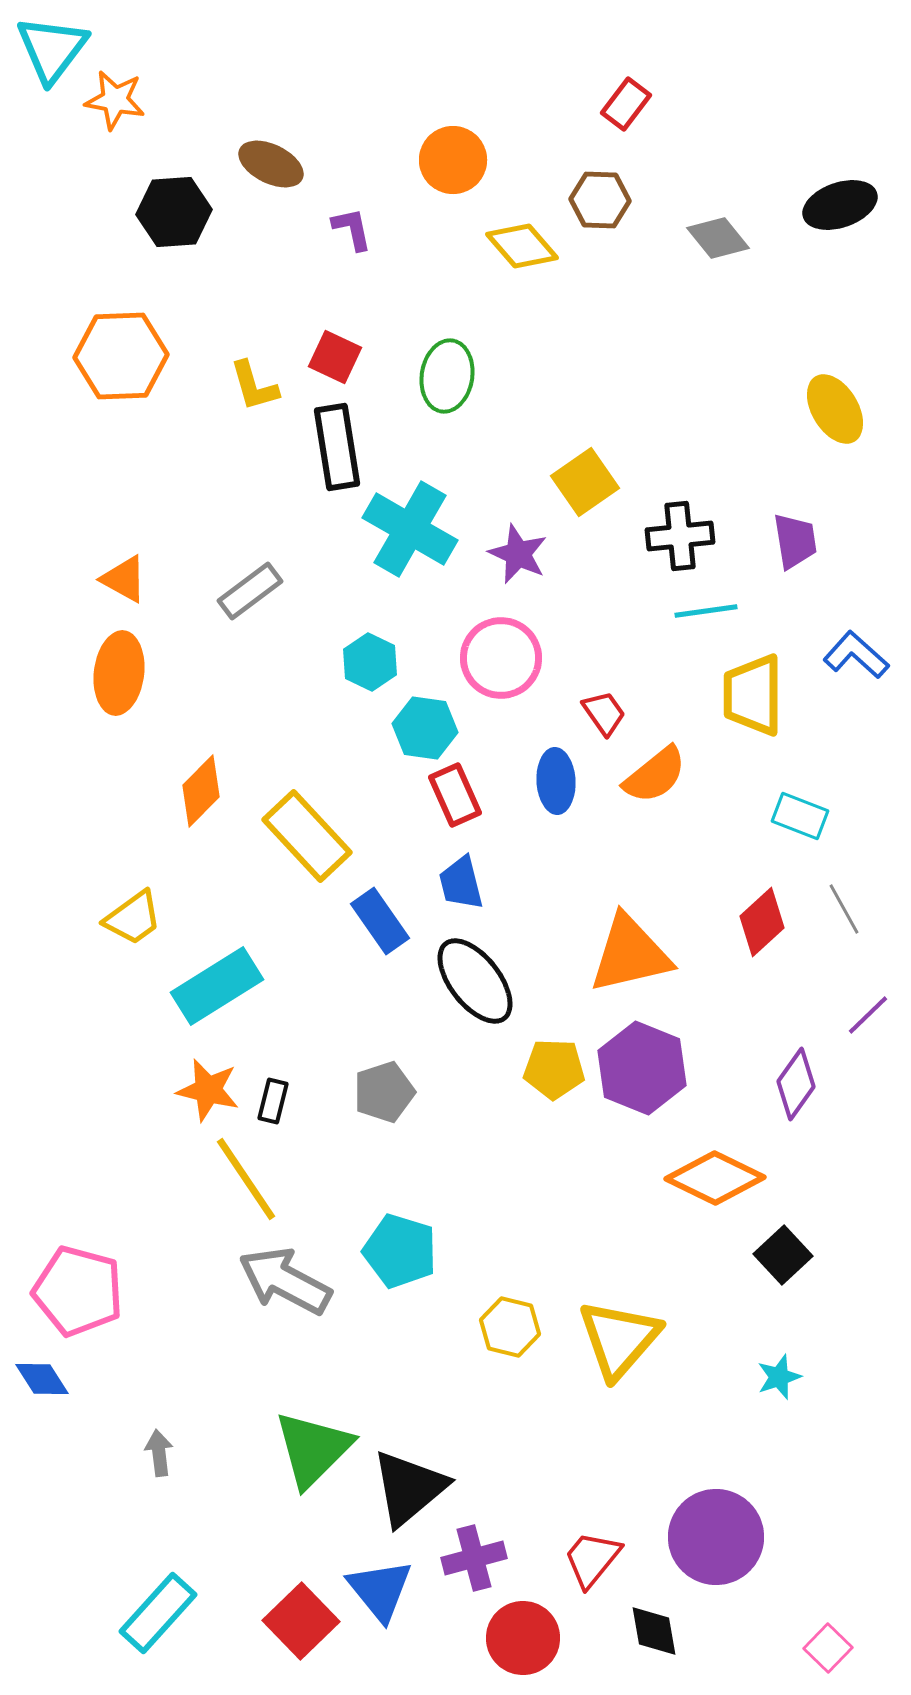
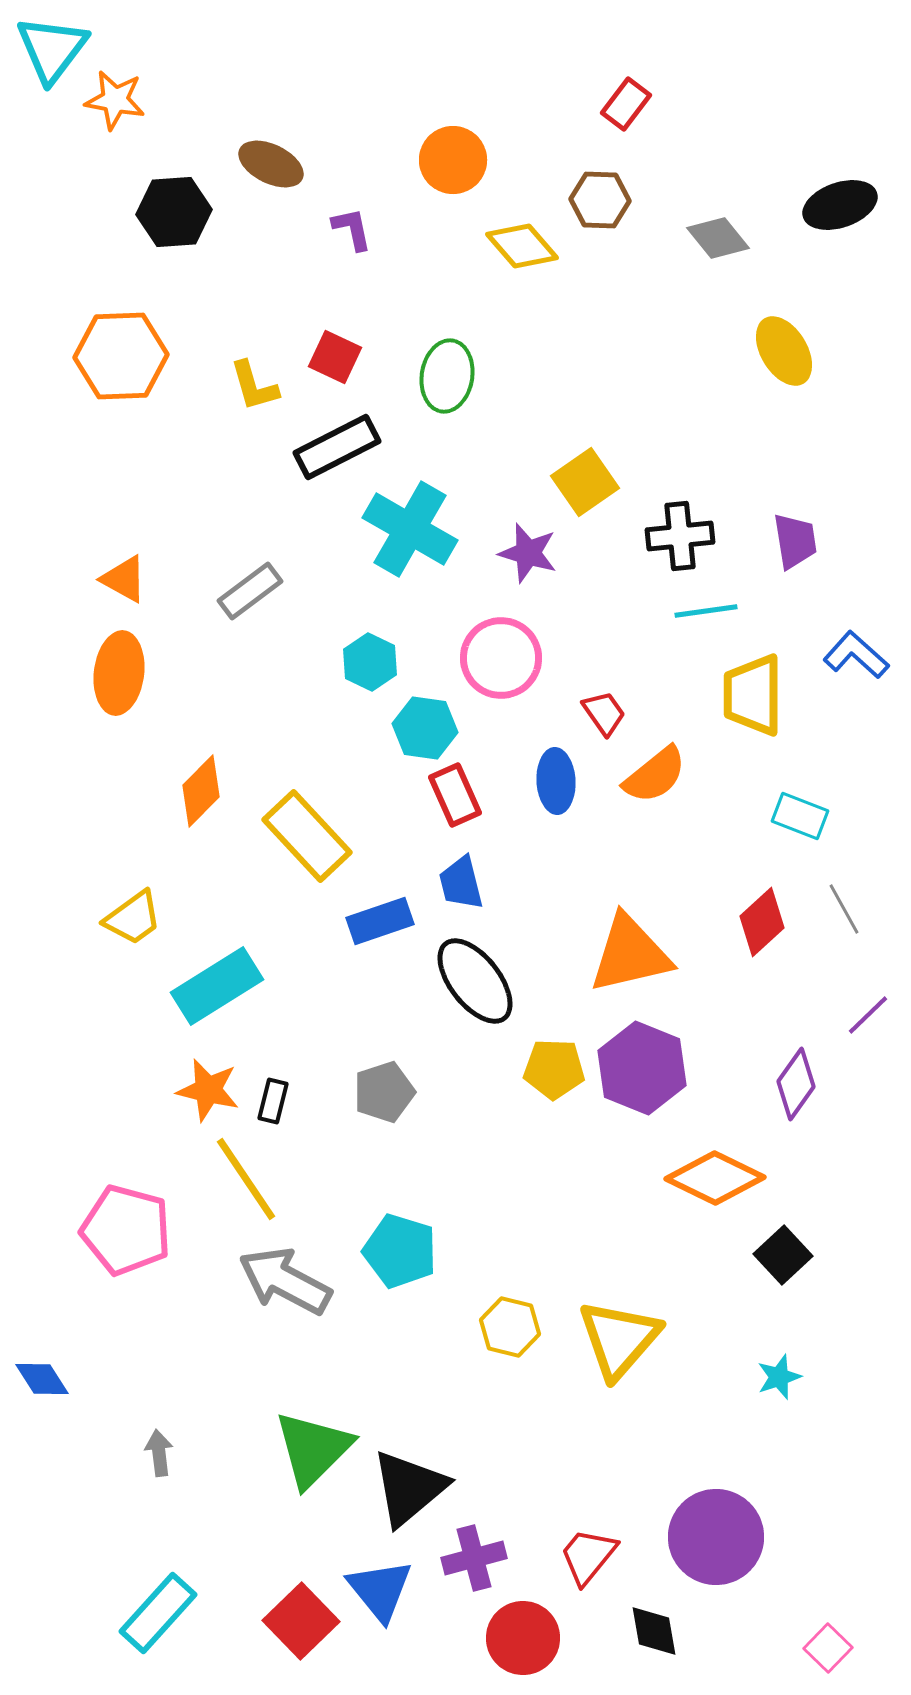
yellow ellipse at (835, 409): moved 51 px left, 58 px up
black rectangle at (337, 447): rotated 72 degrees clockwise
purple star at (518, 554): moved 10 px right, 1 px up; rotated 8 degrees counterclockwise
blue rectangle at (380, 921): rotated 74 degrees counterclockwise
pink pentagon at (78, 1291): moved 48 px right, 61 px up
red trapezoid at (592, 1559): moved 4 px left, 3 px up
